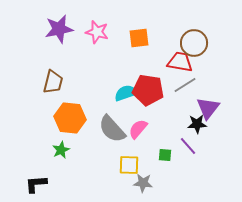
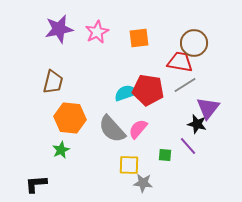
pink star: rotated 30 degrees clockwise
black star: rotated 18 degrees clockwise
